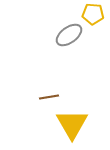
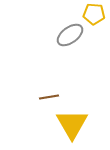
yellow pentagon: moved 1 px right
gray ellipse: moved 1 px right
